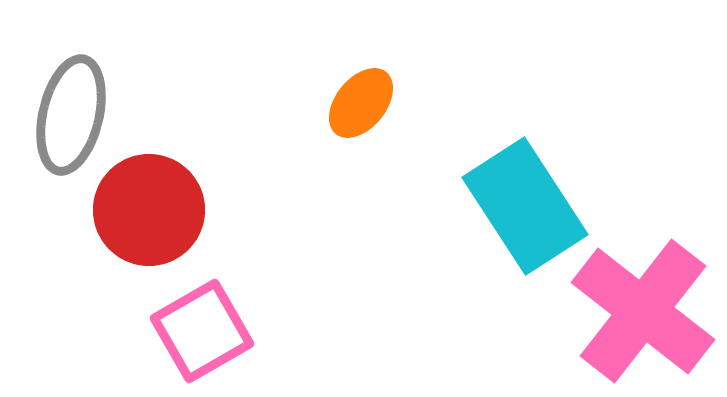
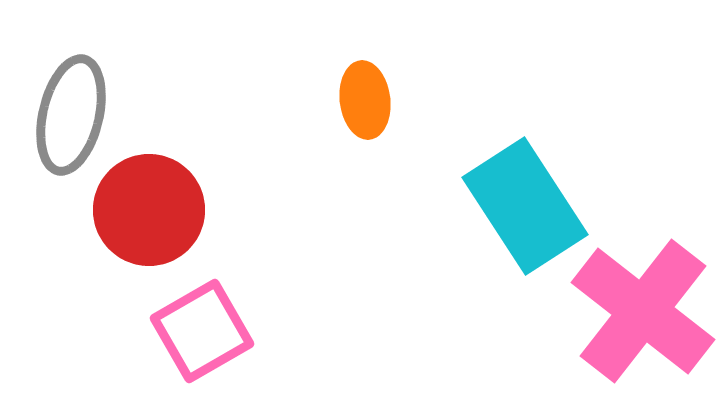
orange ellipse: moved 4 px right, 3 px up; rotated 46 degrees counterclockwise
